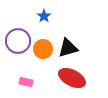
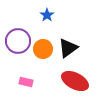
blue star: moved 3 px right, 1 px up
black triangle: rotated 20 degrees counterclockwise
red ellipse: moved 3 px right, 3 px down
